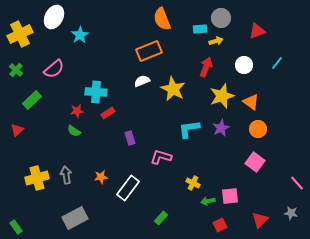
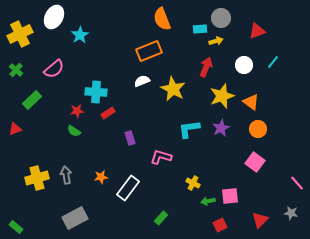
cyan line at (277, 63): moved 4 px left, 1 px up
red triangle at (17, 130): moved 2 px left, 1 px up; rotated 24 degrees clockwise
green rectangle at (16, 227): rotated 16 degrees counterclockwise
